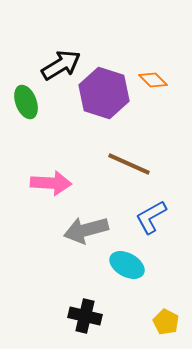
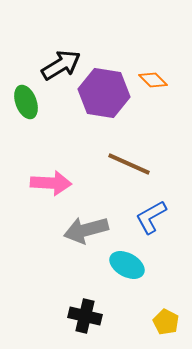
purple hexagon: rotated 9 degrees counterclockwise
